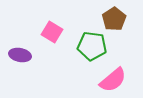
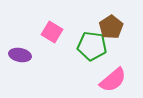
brown pentagon: moved 3 px left, 8 px down
